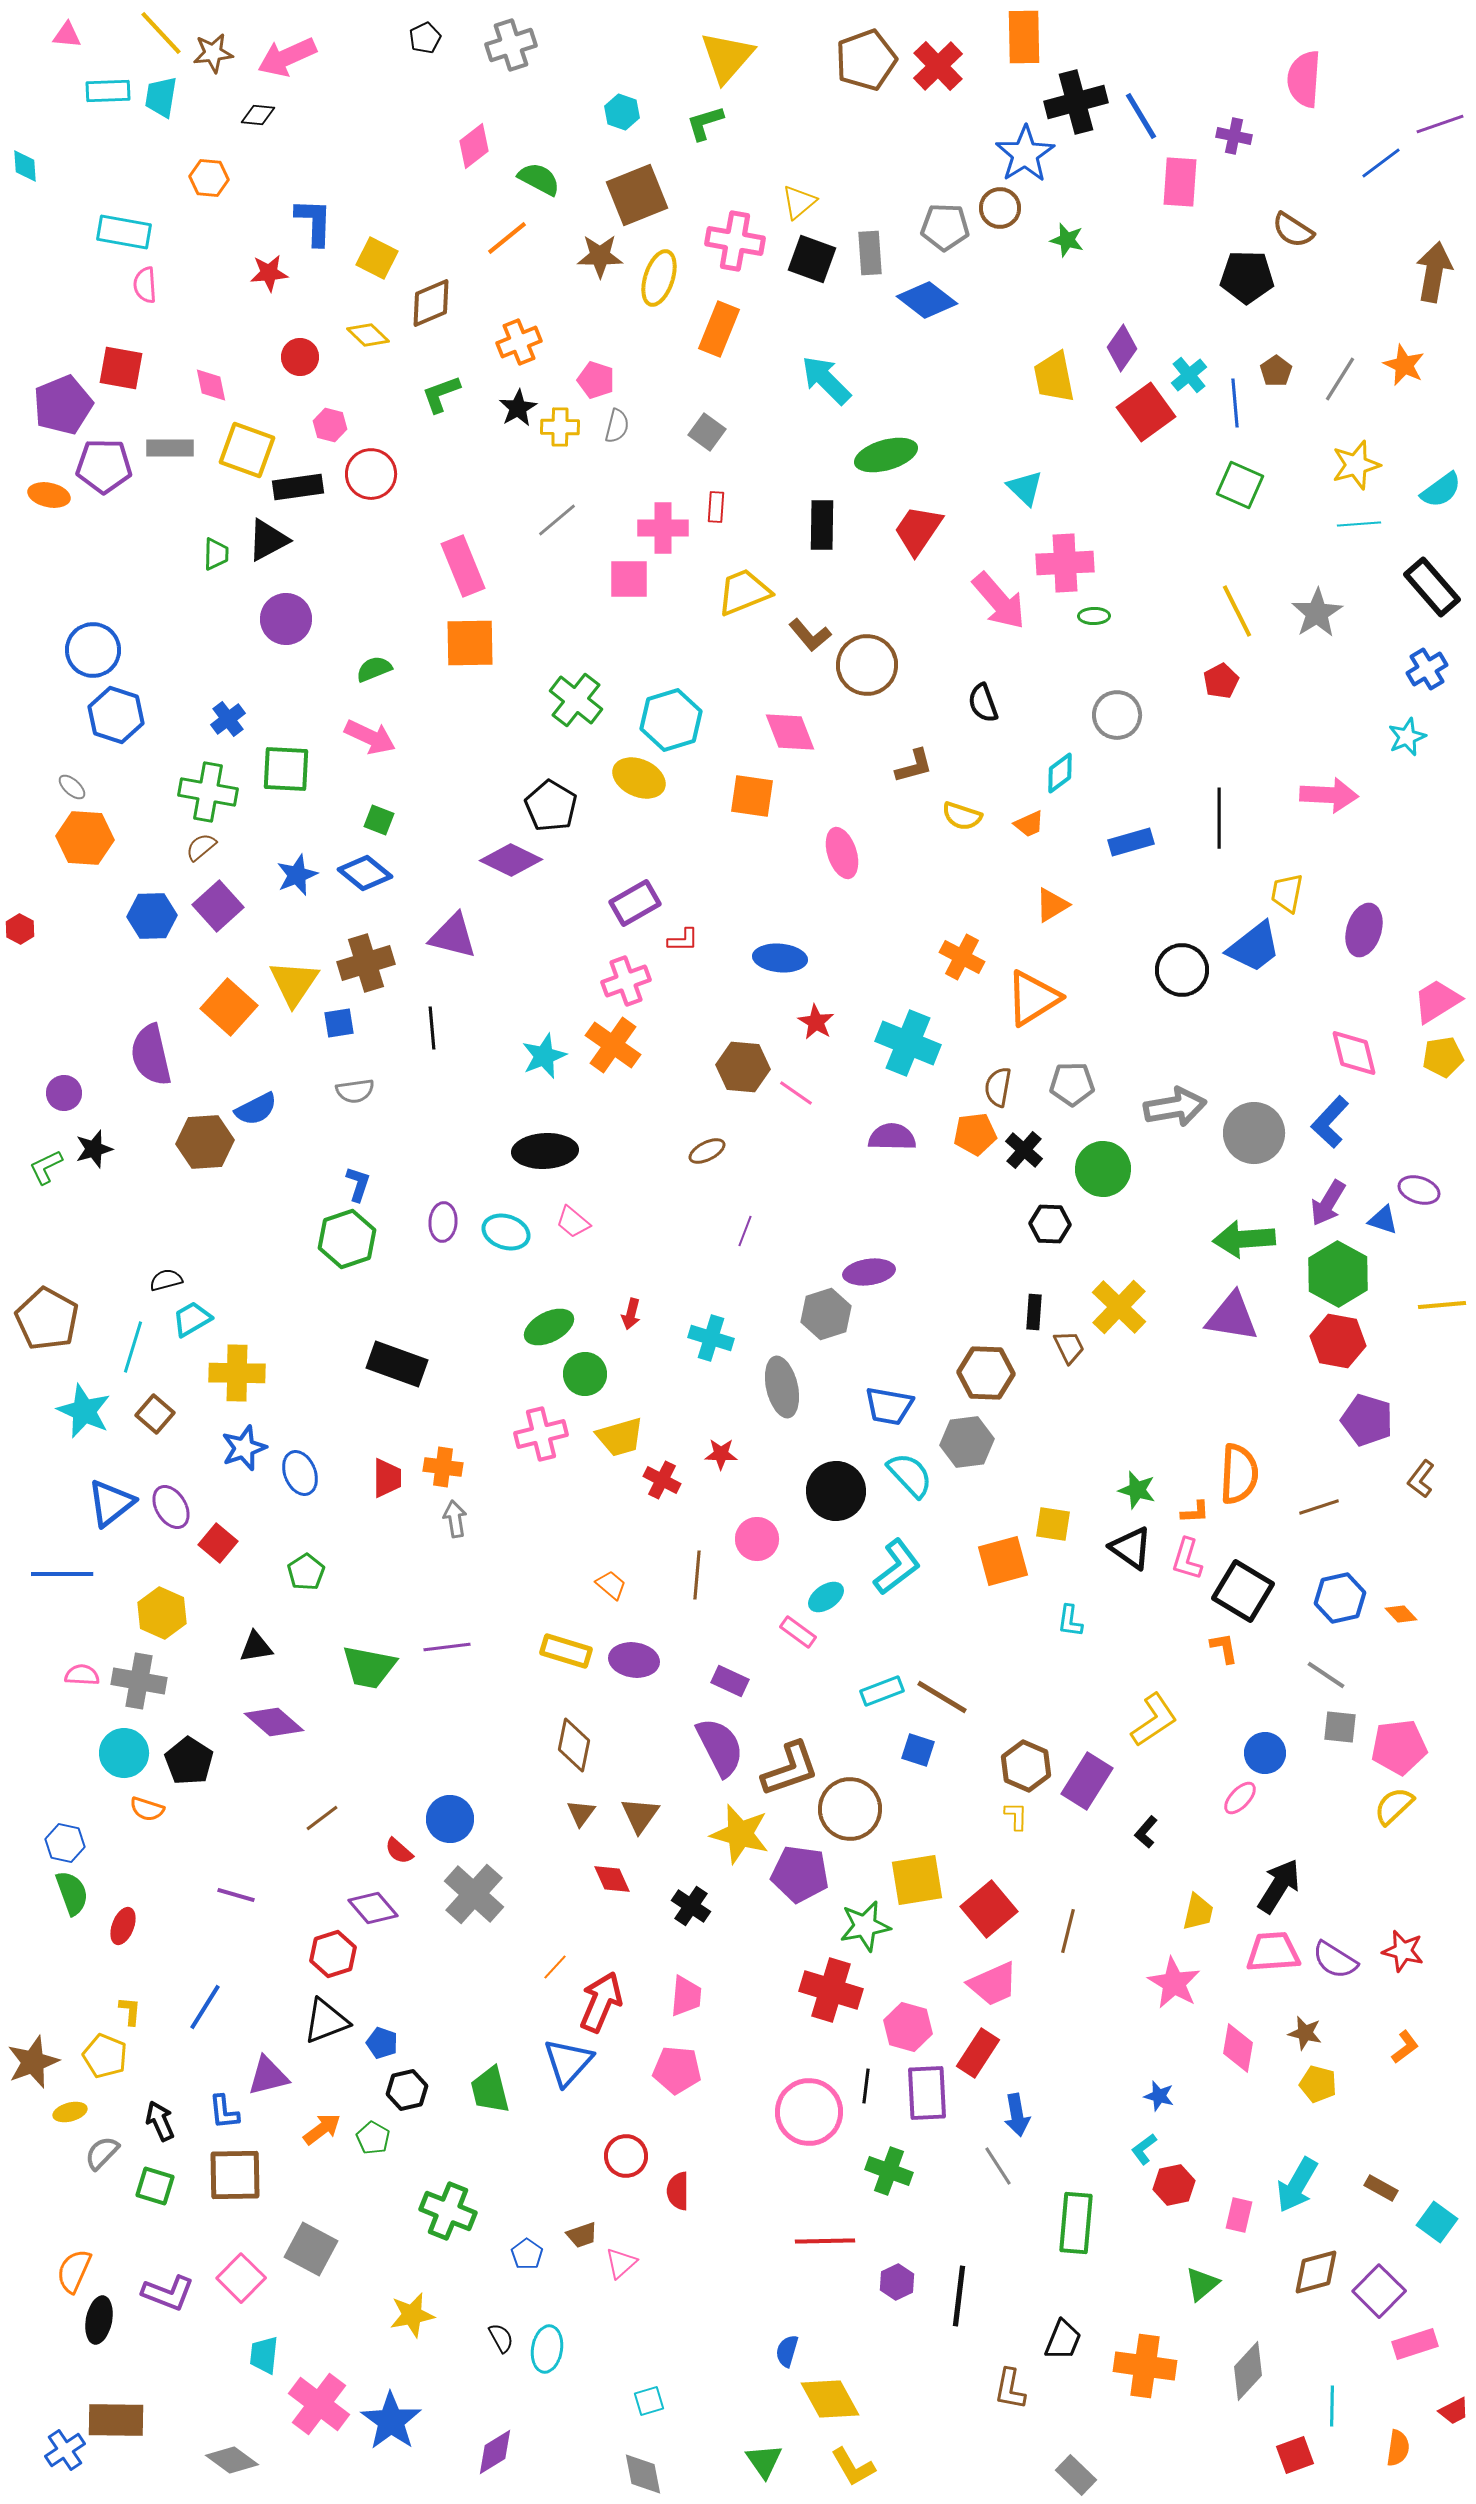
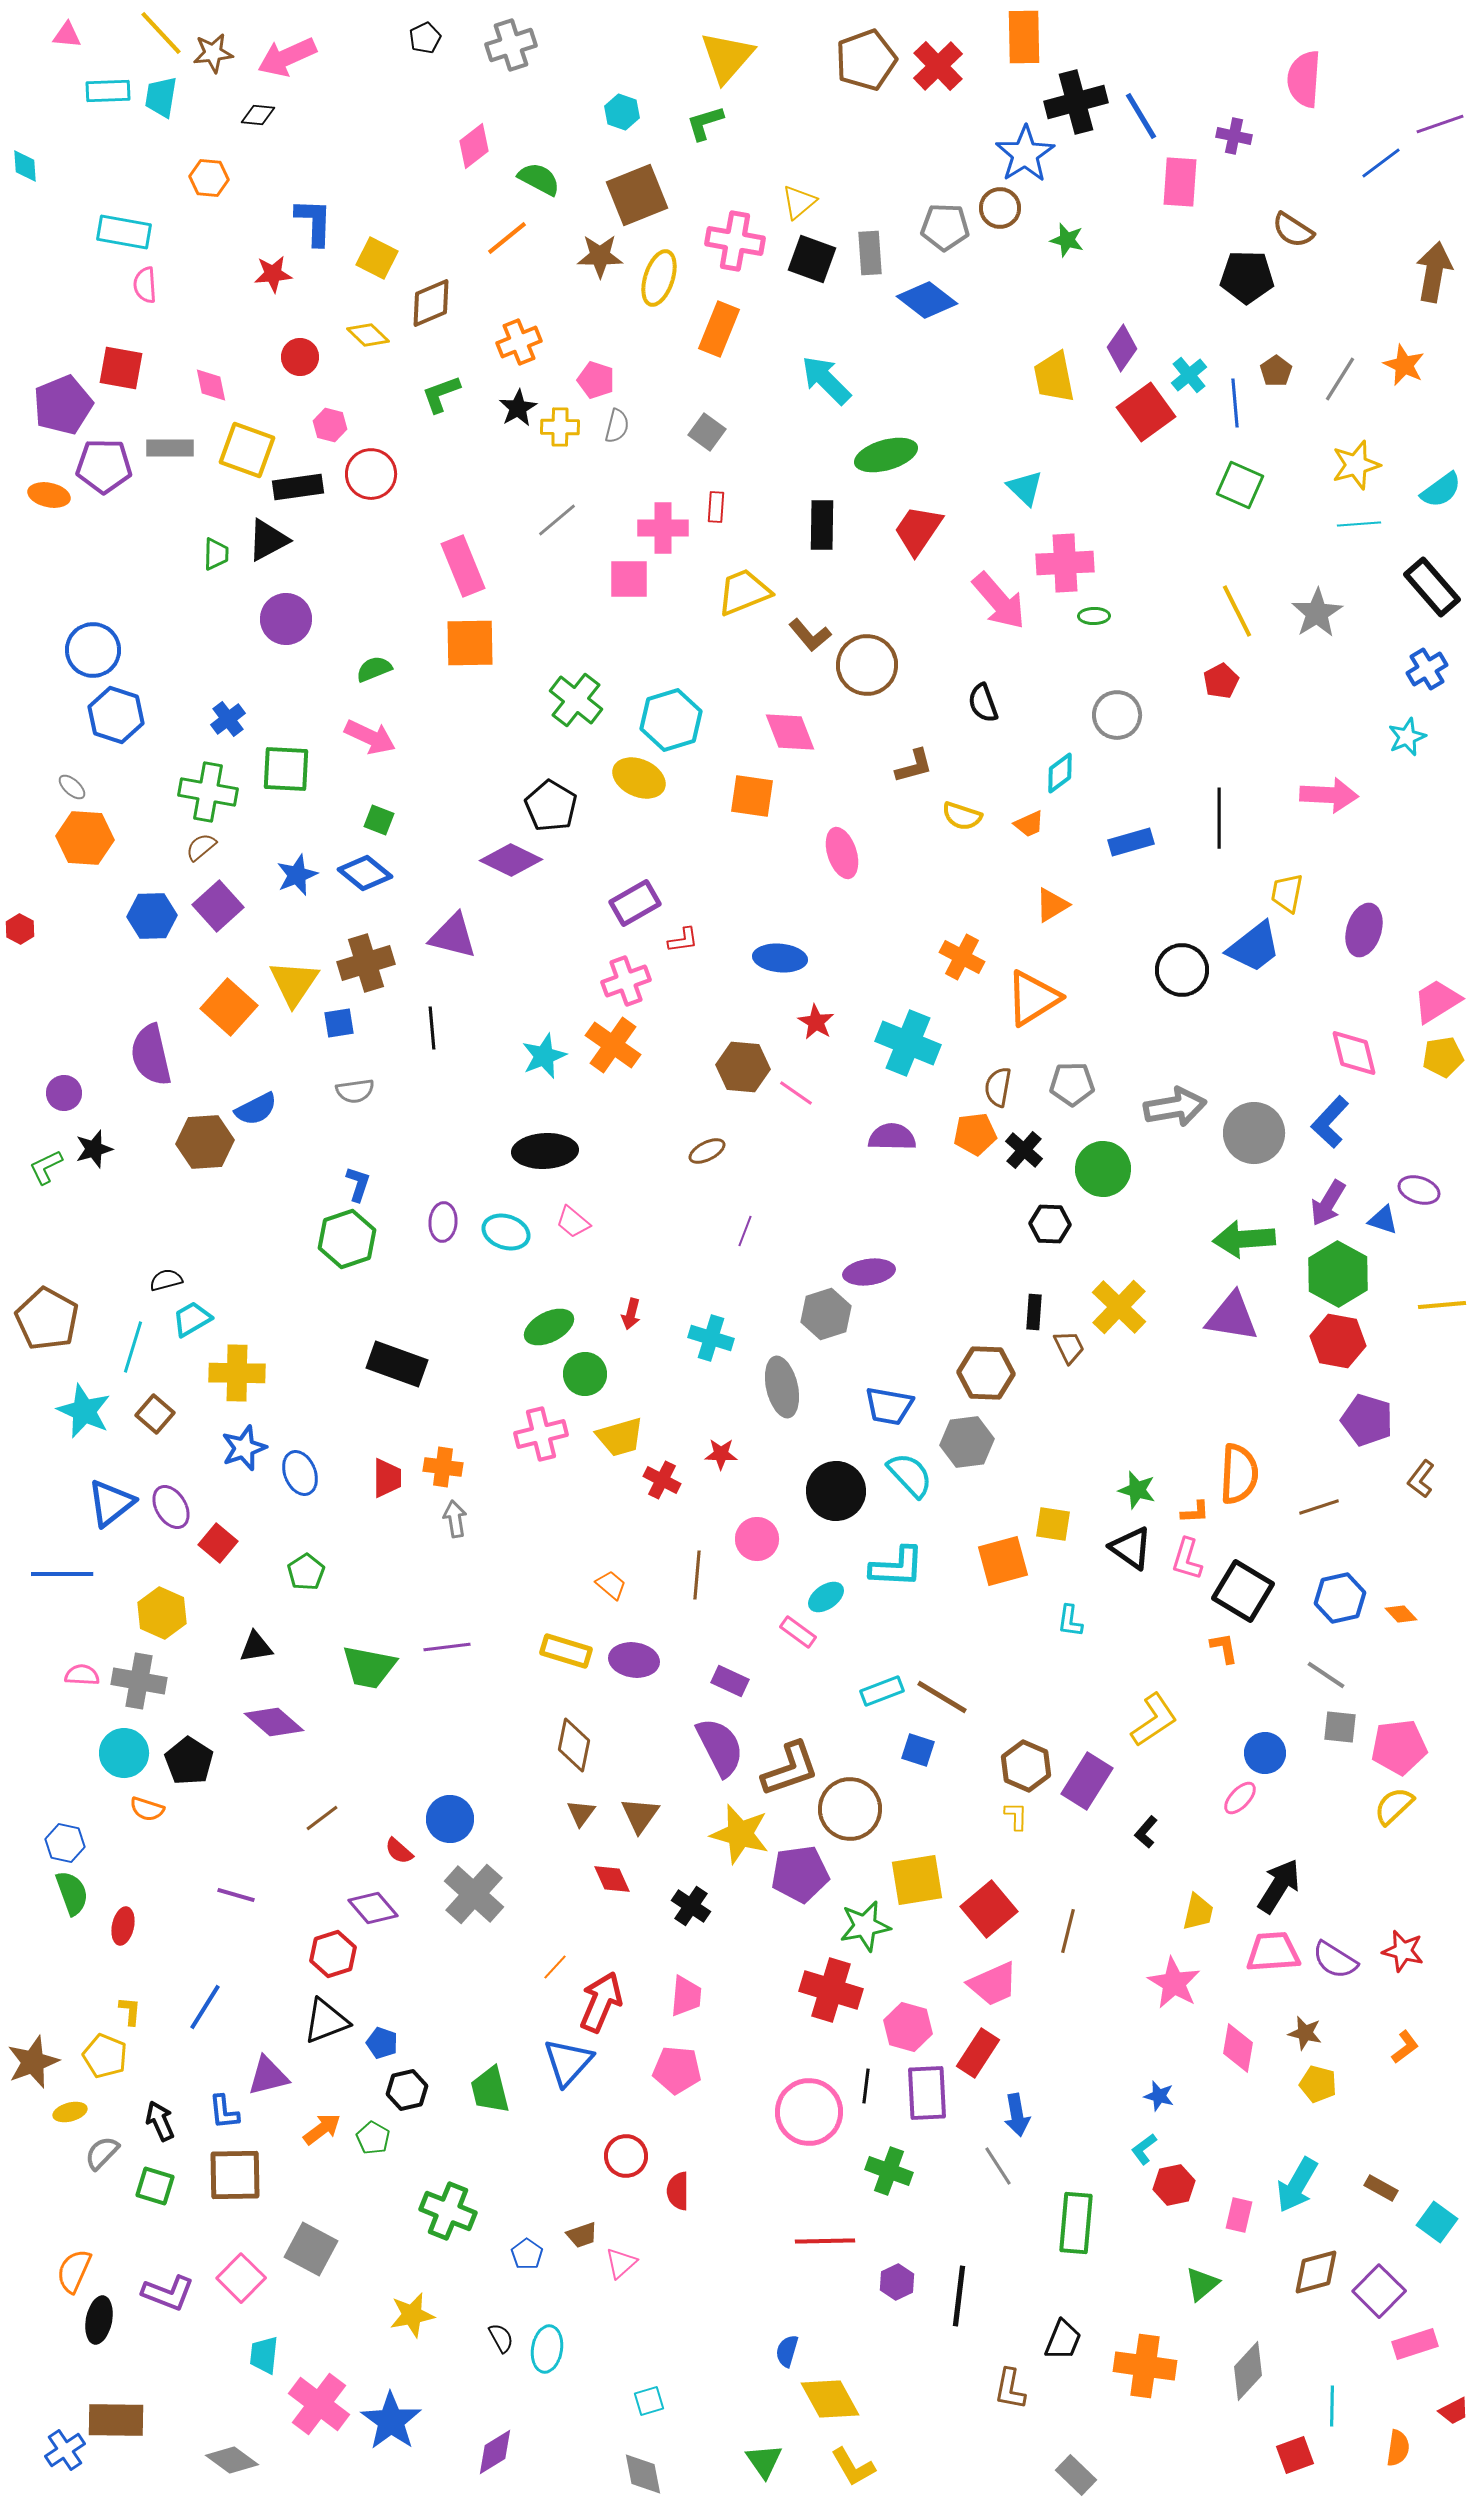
red star at (269, 273): moved 4 px right, 1 px down
red L-shape at (683, 940): rotated 8 degrees counterclockwise
cyan L-shape at (897, 1567): rotated 40 degrees clockwise
purple pentagon at (800, 1874): rotated 16 degrees counterclockwise
red ellipse at (123, 1926): rotated 9 degrees counterclockwise
